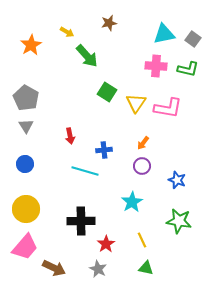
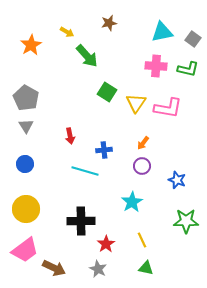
cyan triangle: moved 2 px left, 2 px up
green star: moved 7 px right; rotated 10 degrees counterclockwise
pink trapezoid: moved 3 px down; rotated 12 degrees clockwise
